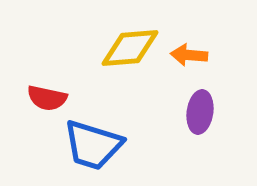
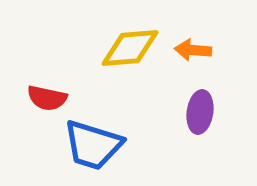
orange arrow: moved 4 px right, 5 px up
